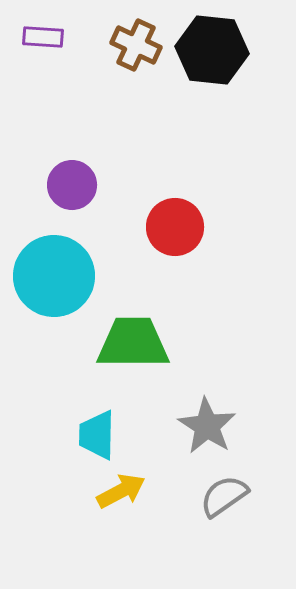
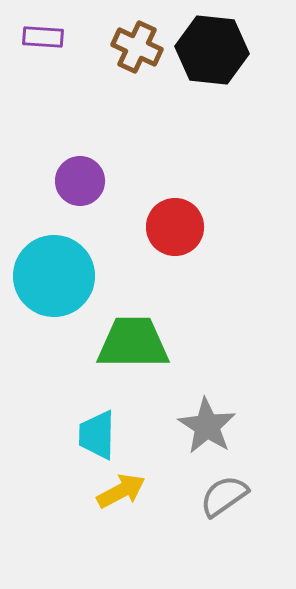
brown cross: moved 1 px right, 2 px down
purple circle: moved 8 px right, 4 px up
